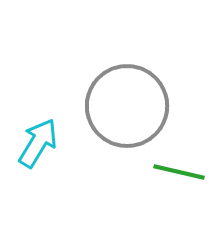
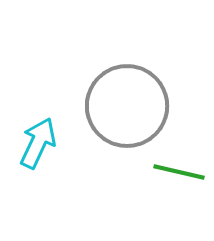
cyan arrow: rotated 6 degrees counterclockwise
